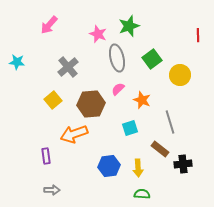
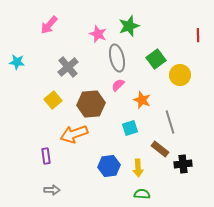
green square: moved 4 px right
pink semicircle: moved 4 px up
